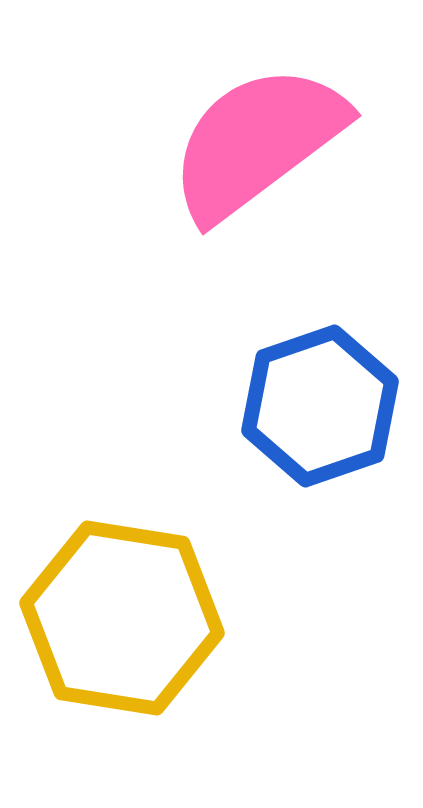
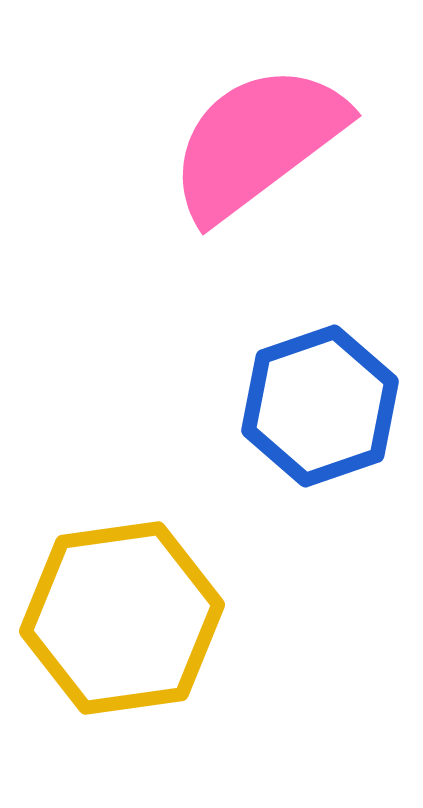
yellow hexagon: rotated 17 degrees counterclockwise
